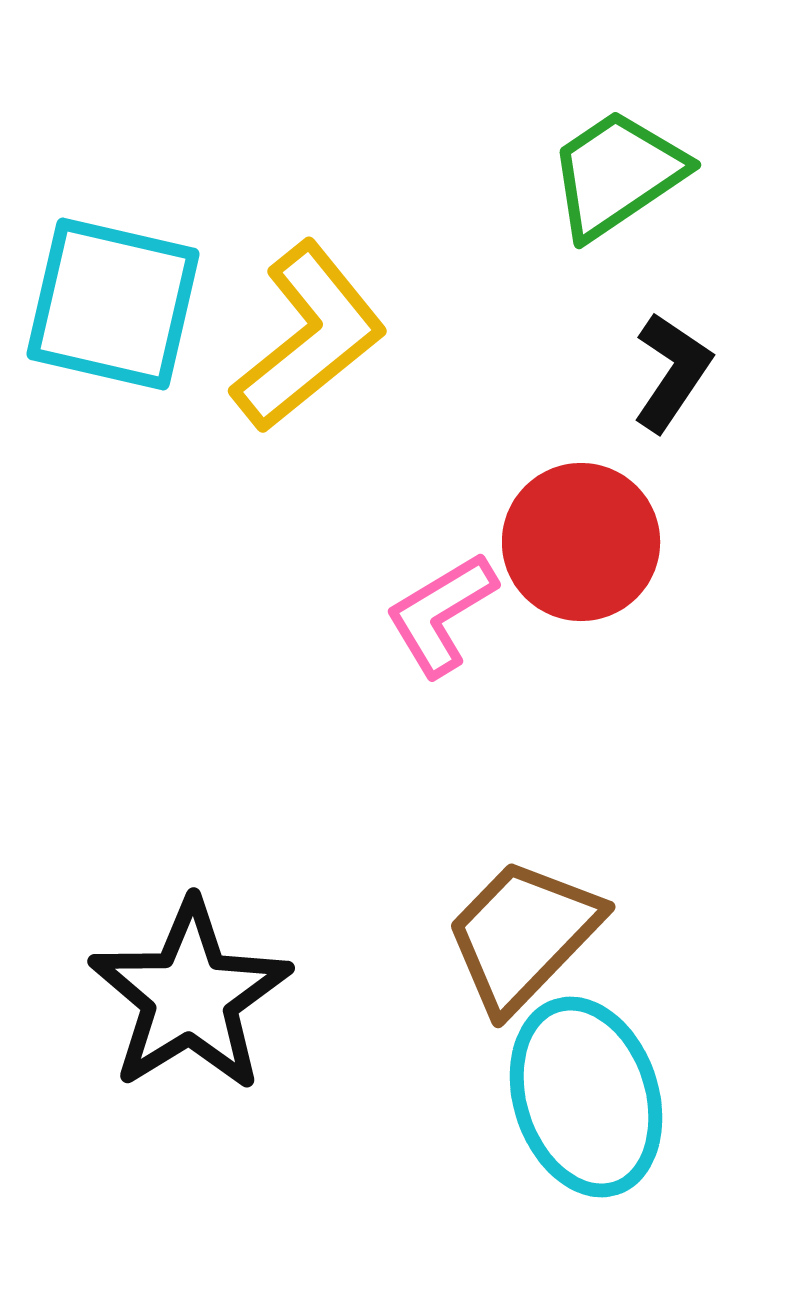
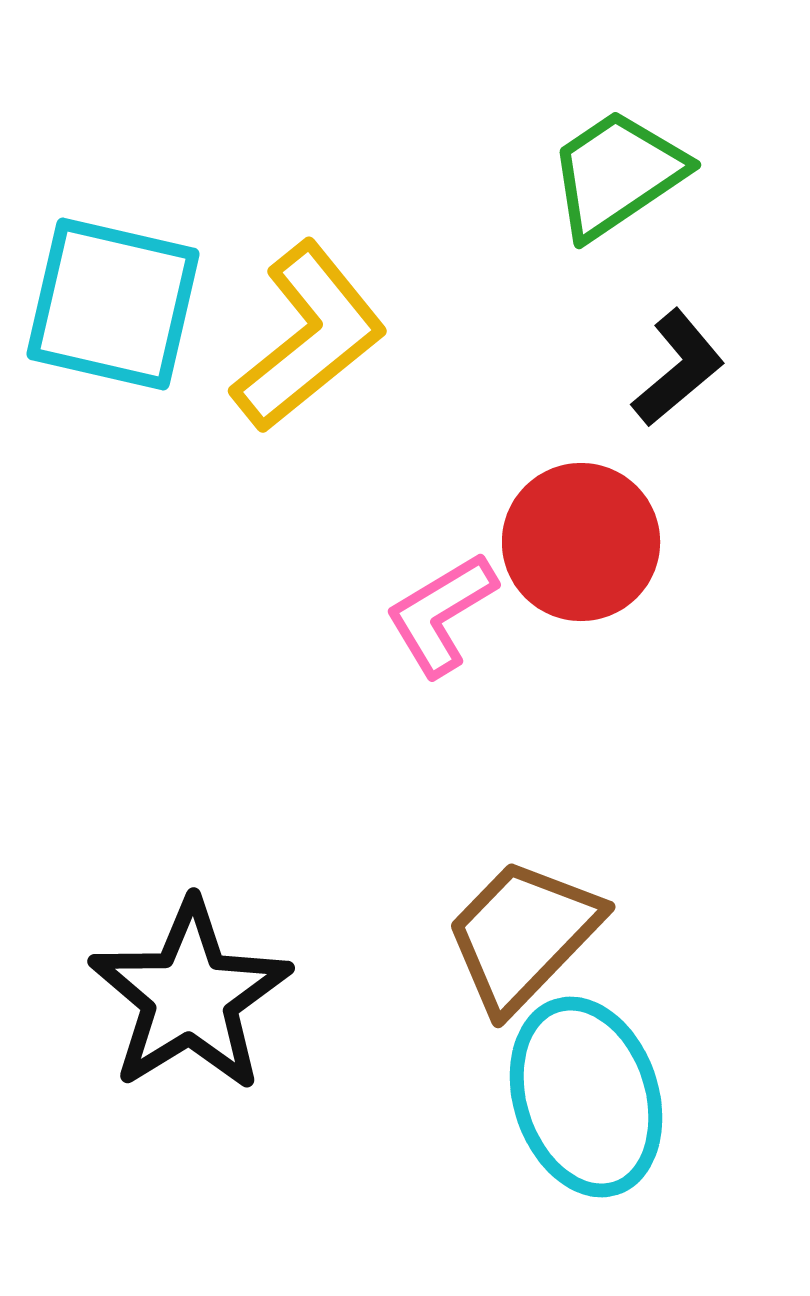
black L-shape: moved 6 px right, 4 px up; rotated 16 degrees clockwise
